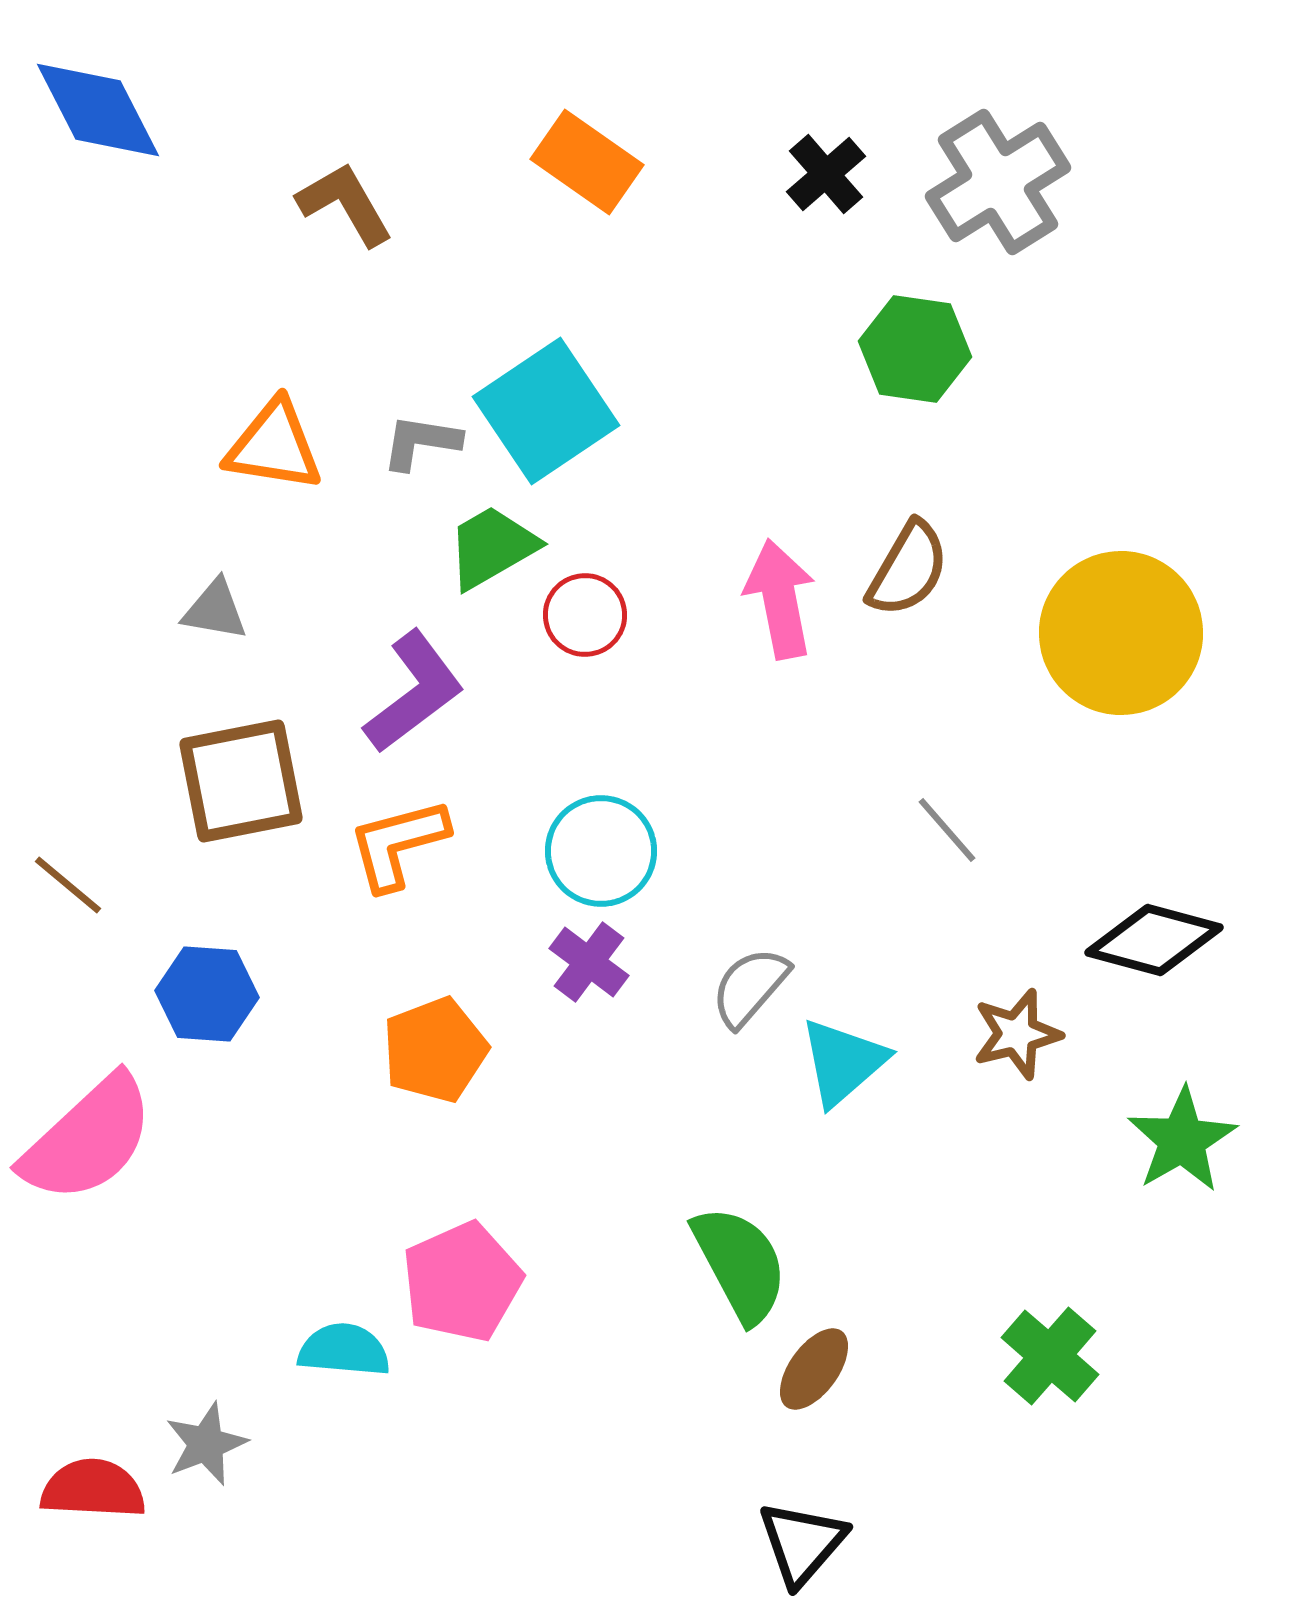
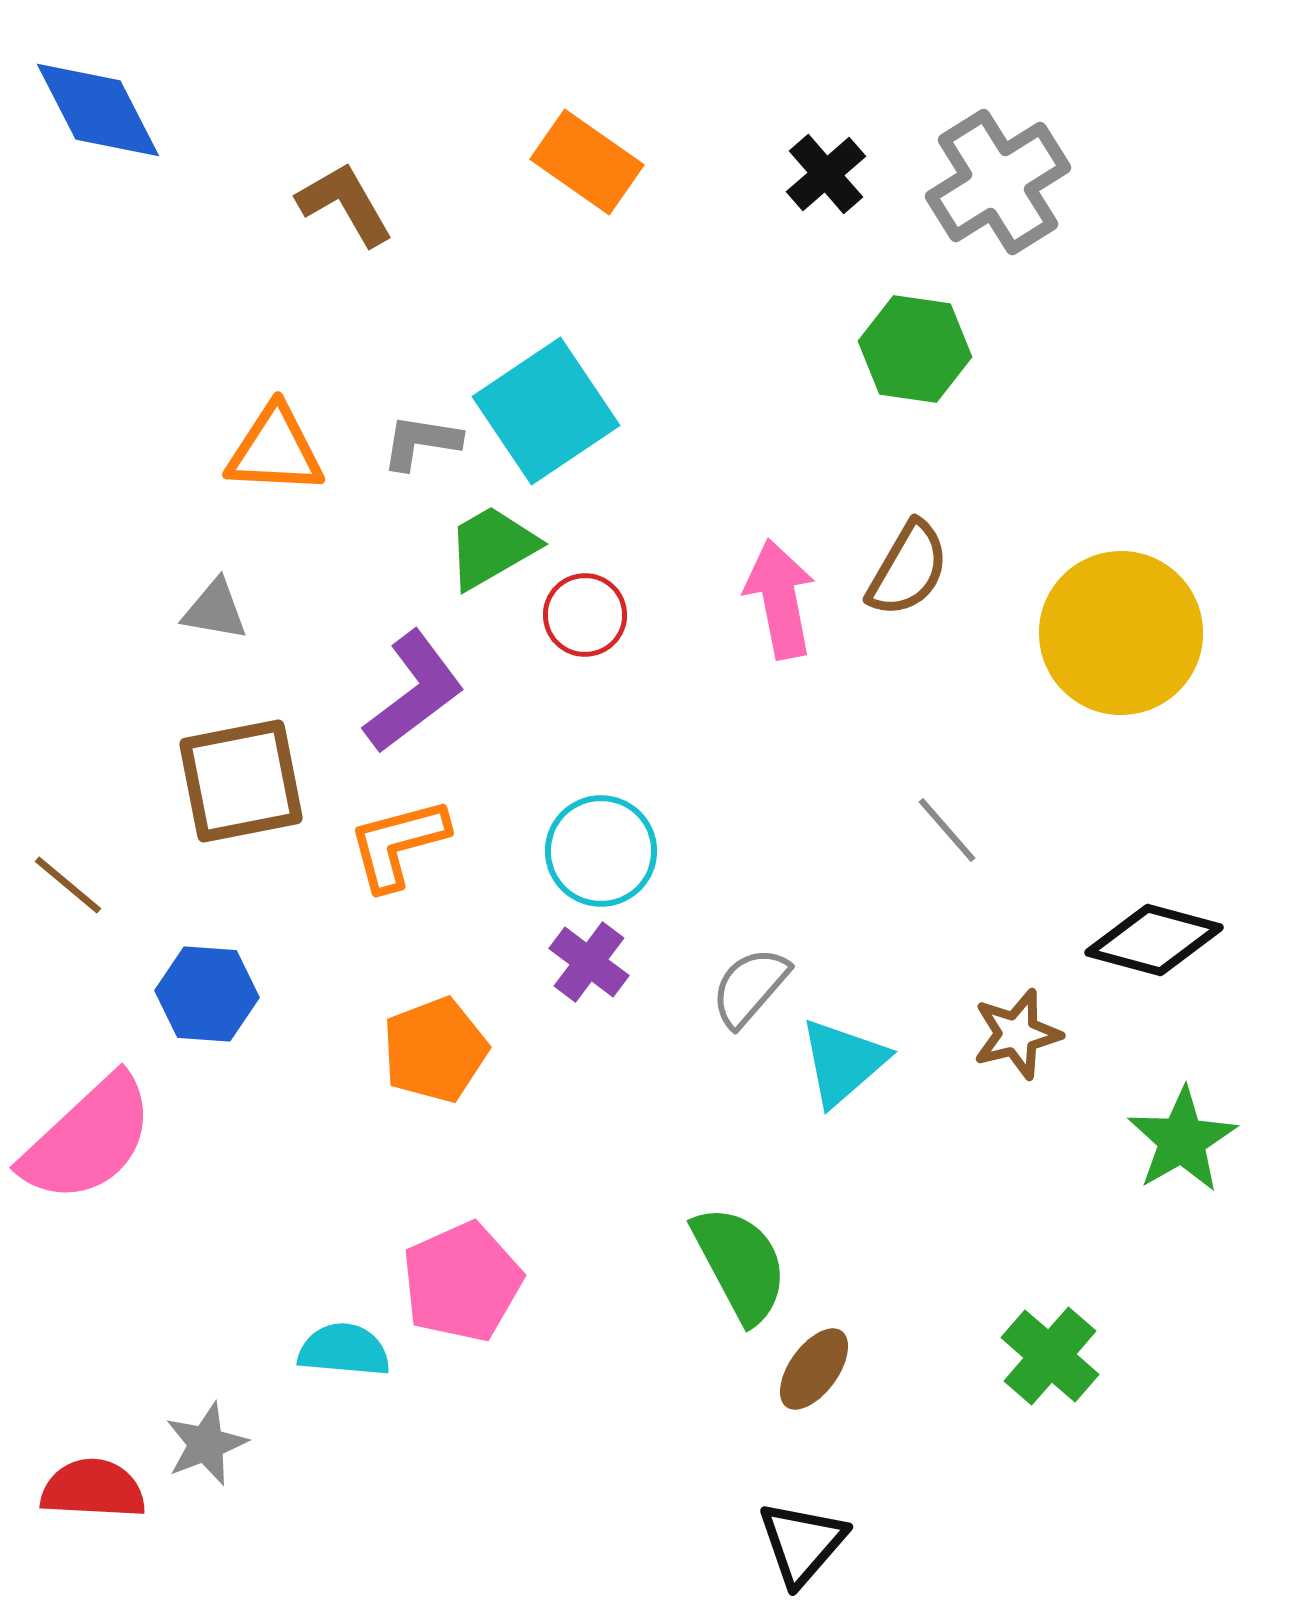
orange triangle: moved 1 px right, 4 px down; rotated 6 degrees counterclockwise
